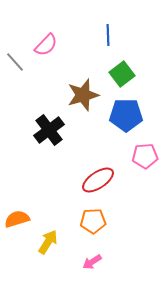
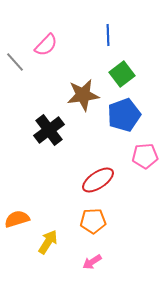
brown star: rotated 8 degrees clockwise
blue pentagon: moved 2 px left; rotated 20 degrees counterclockwise
